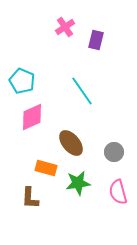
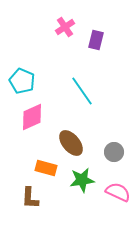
green star: moved 4 px right, 3 px up
pink semicircle: rotated 130 degrees clockwise
